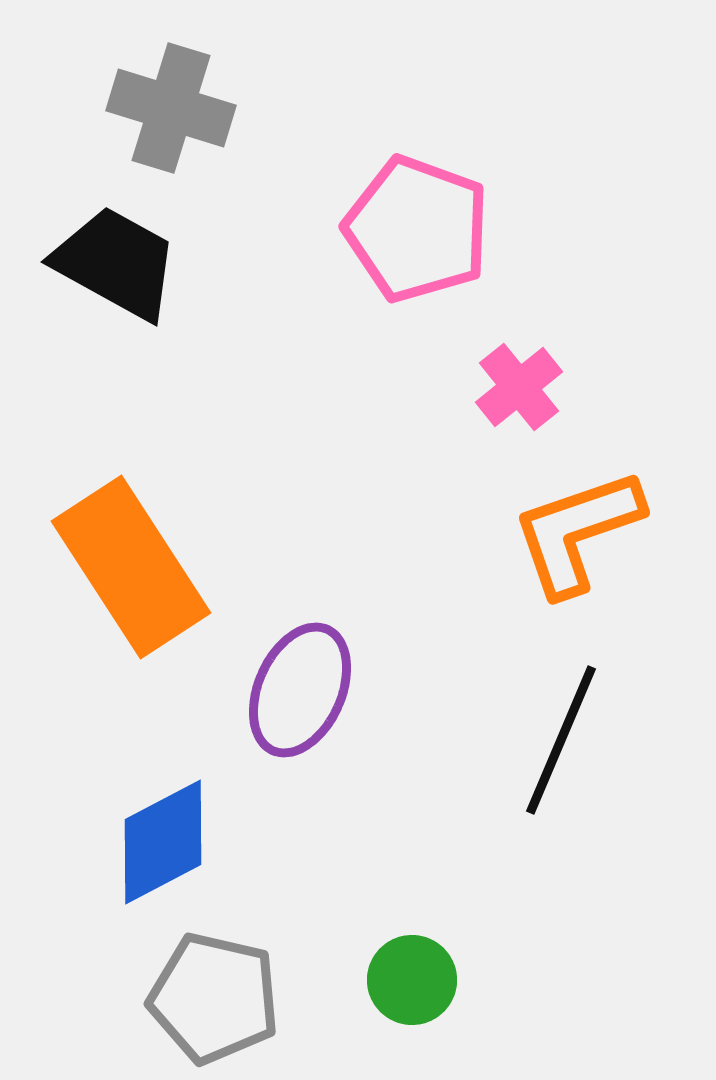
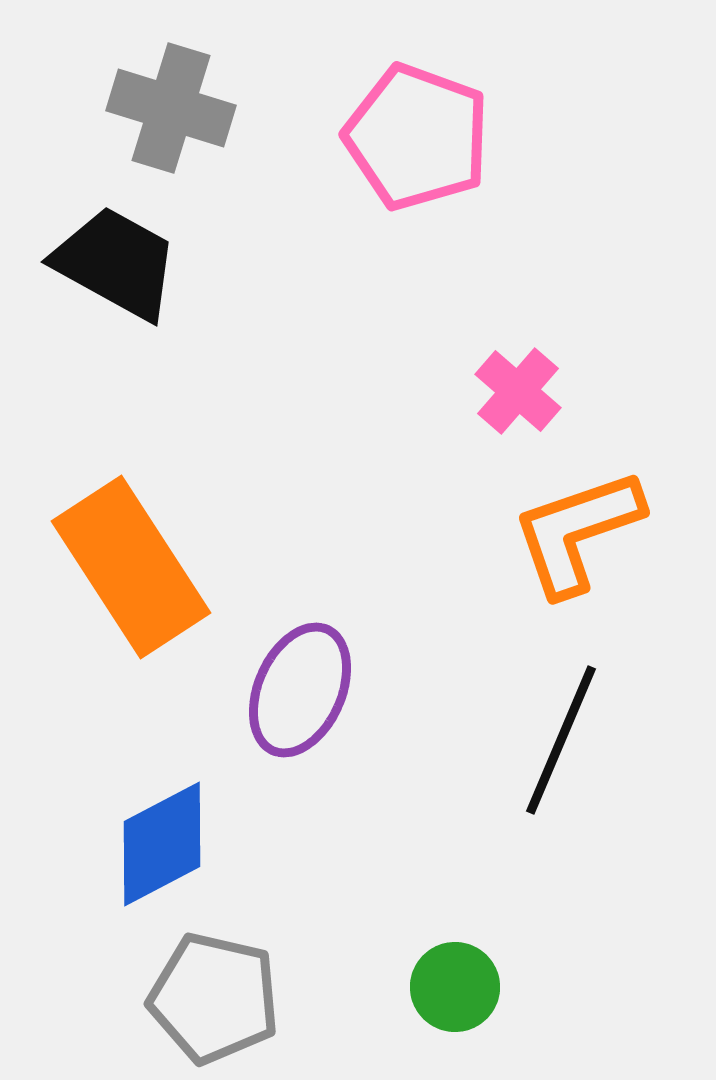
pink pentagon: moved 92 px up
pink cross: moved 1 px left, 4 px down; rotated 10 degrees counterclockwise
blue diamond: moved 1 px left, 2 px down
green circle: moved 43 px right, 7 px down
